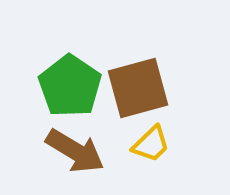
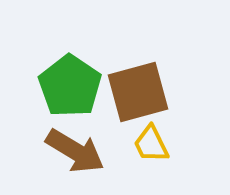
brown square: moved 4 px down
yellow trapezoid: rotated 108 degrees clockwise
